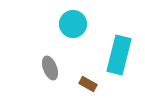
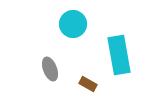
cyan rectangle: rotated 24 degrees counterclockwise
gray ellipse: moved 1 px down
